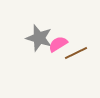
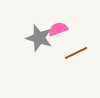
pink semicircle: moved 15 px up; rotated 12 degrees clockwise
